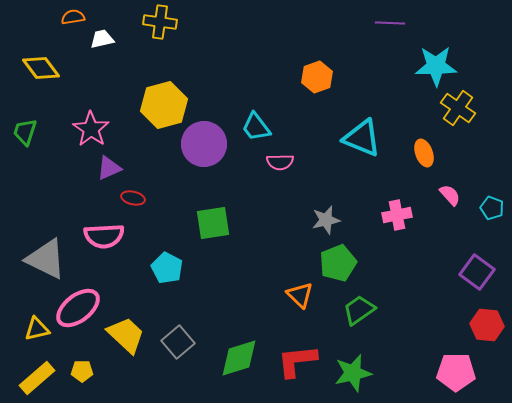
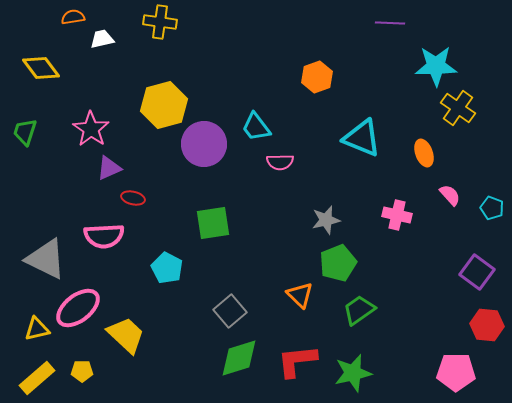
pink cross at (397, 215): rotated 24 degrees clockwise
gray square at (178, 342): moved 52 px right, 31 px up
